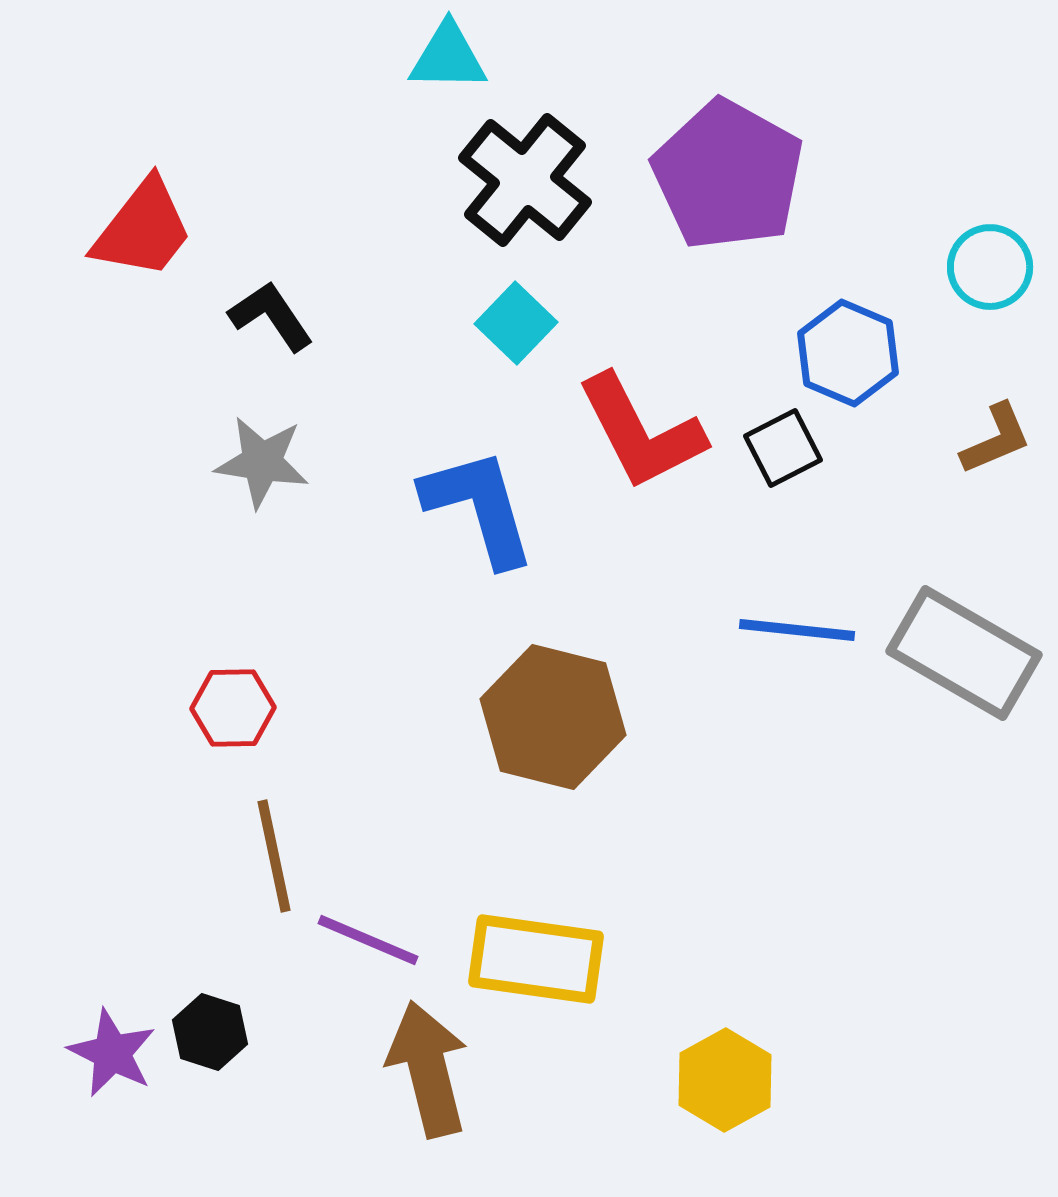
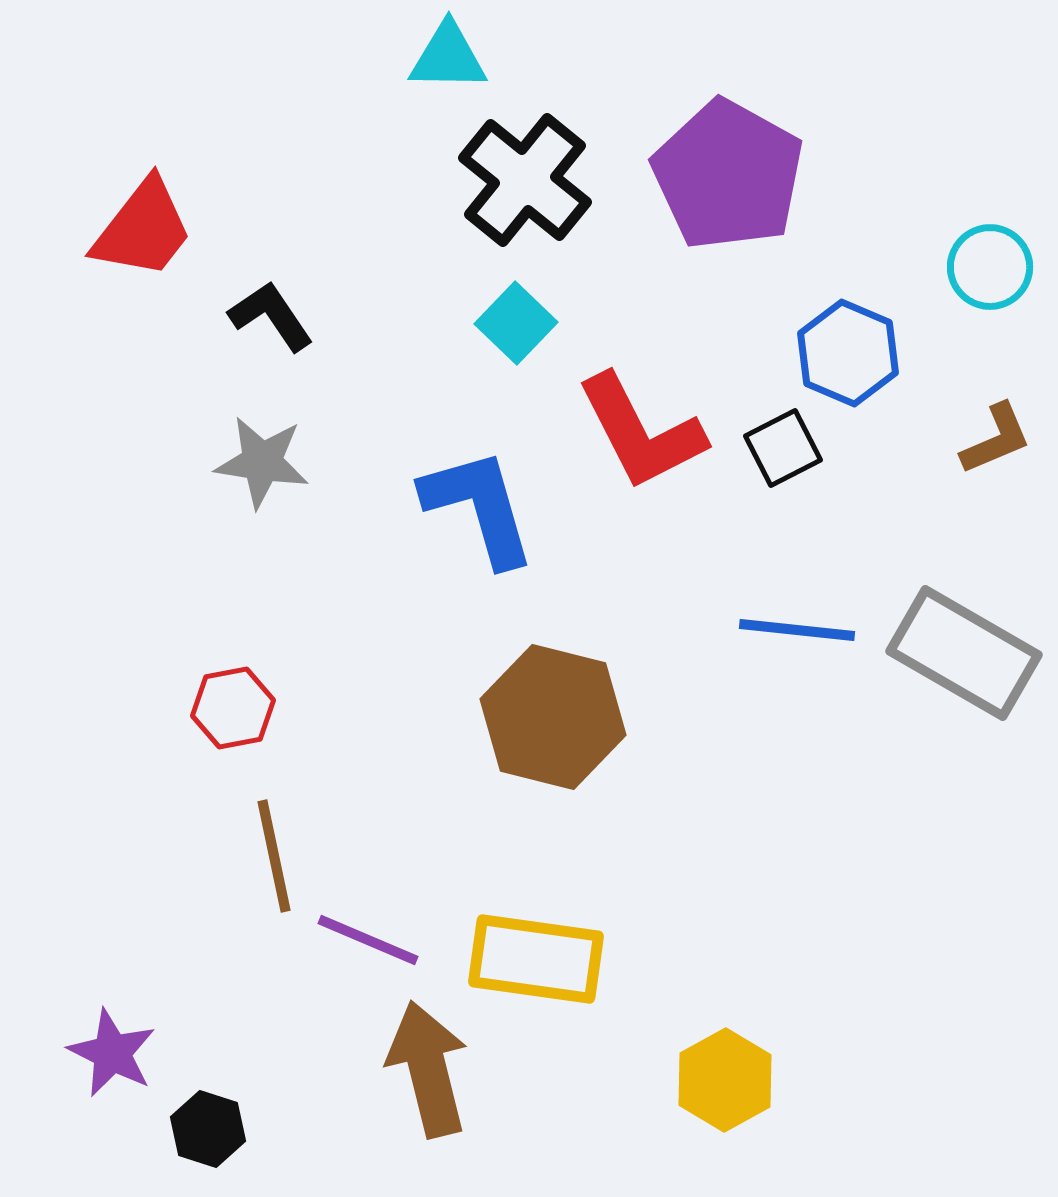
red hexagon: rotated 10 degrees counterclockwise
black hexagon: moved 2 px left, 97 px down
